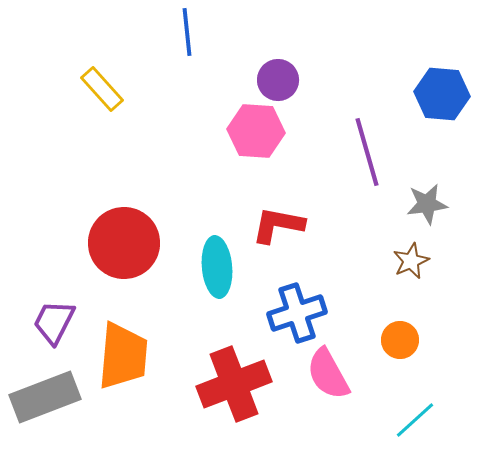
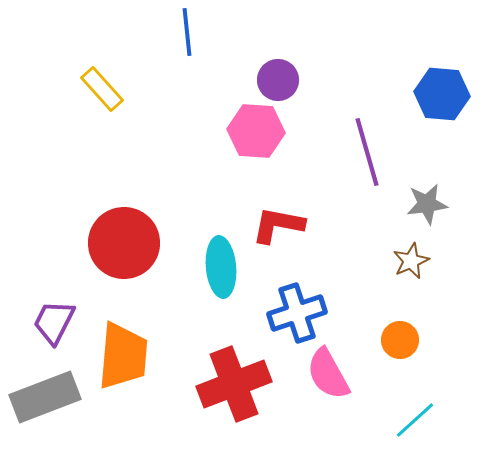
cyan ellipse: moved 4 px right
